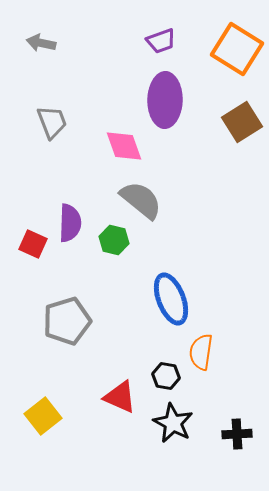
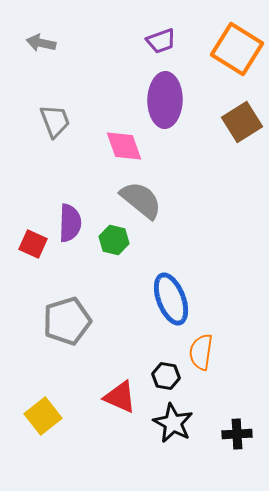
gray trapezoid: moved 3 px right, 1 px up
